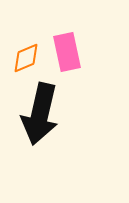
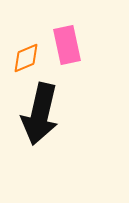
pink rectangle: moved 7 px up
